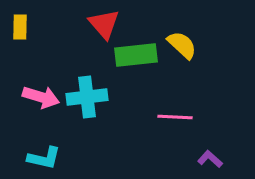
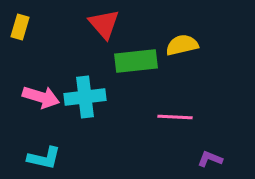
yellow rectangle: rotated 15 degrees clockwise
yellow semicircle: rotated 56 degrees counterclockwise
green rectangle: moved 6 px down
cyan cross: moved 2 px left
purple L-shape: rotated 20 degrees counterclockwise
